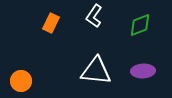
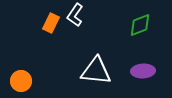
white L-shape: moved 19 px left, 1 px up
